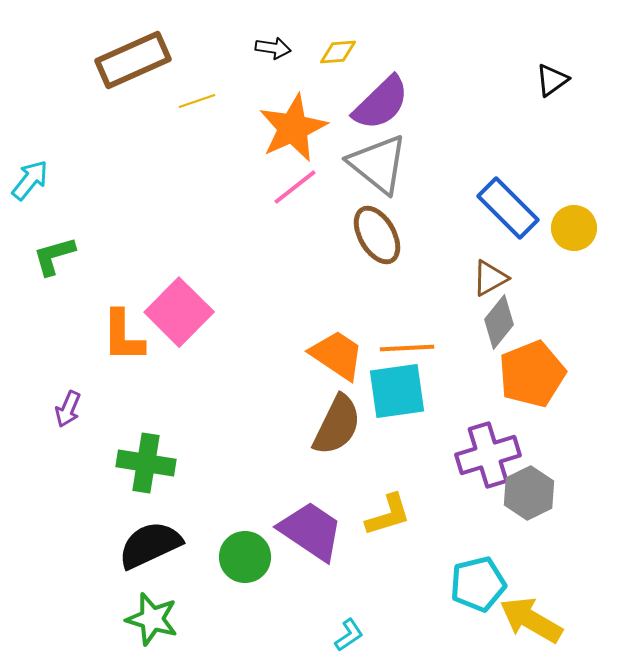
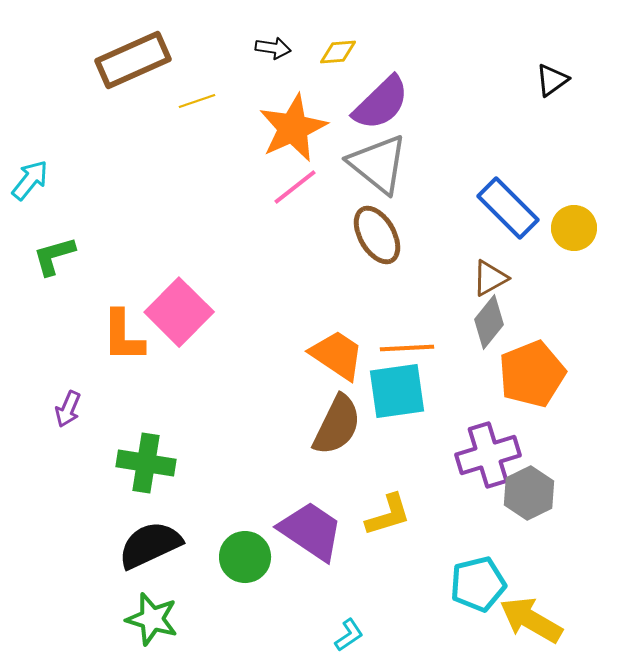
gray diamond: moved 10 px left
